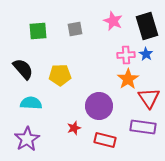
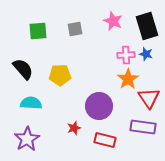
blue star: rotated 16 degrees counterclockwise
